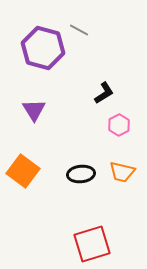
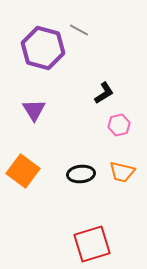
pink hexagon: rotated 15 degrees clockwise
